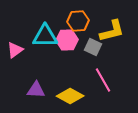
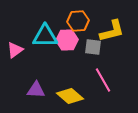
gray square: rotated 18 degrees counterclockwise
yellow diamond: rotated 12 degrees clockwise
